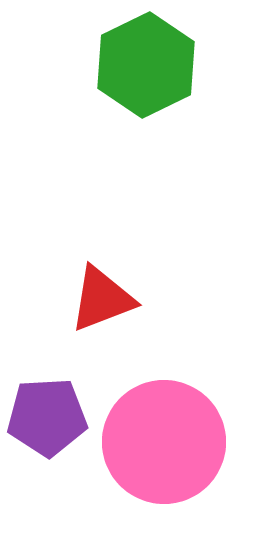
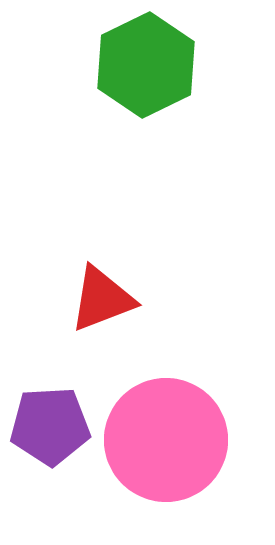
purple pentagon: moved 3 px right, 9 px down
pink circle: moved 2 px right, 2 px up
